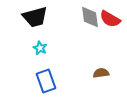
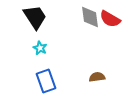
black trapezoid: rotated 108 degrees counterclockwise
brown semicircle: moved 4 px left, 4 px down
